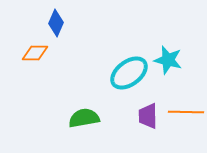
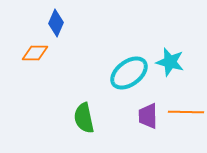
cyan star: moved 2 px right, 2 px down
green semicircle: rotated 92 degrees counterclockwise
